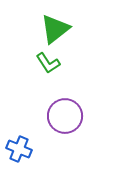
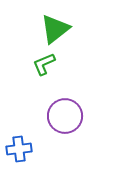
green L-shape: moved 4 px left, 1 px down; rotated 100 degrees clockwise
blue cross: rotated 30 degrees counterclockwise
